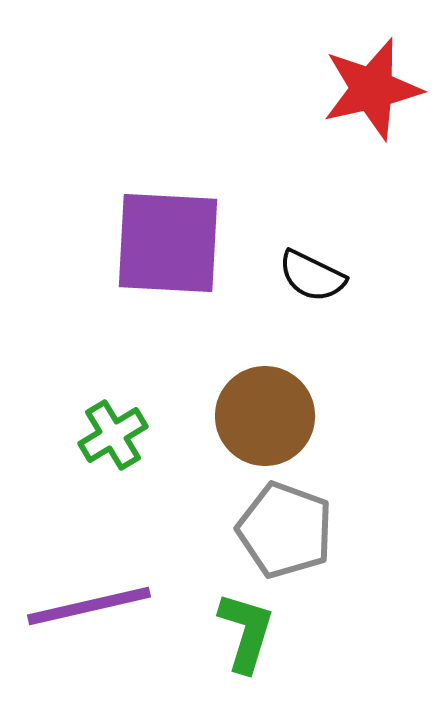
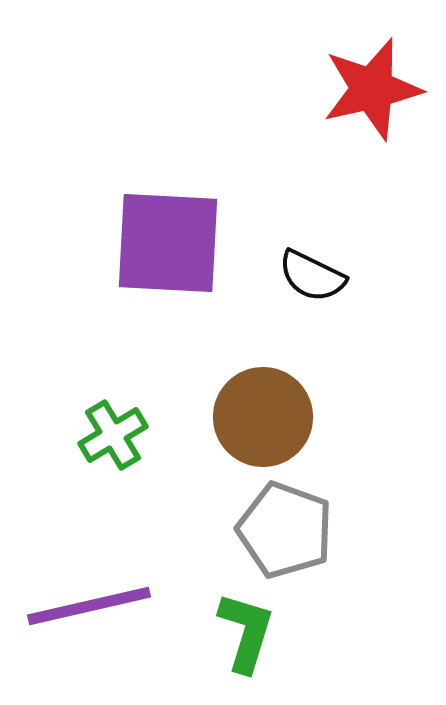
brown circle: moved 2 px left, 1 px down
